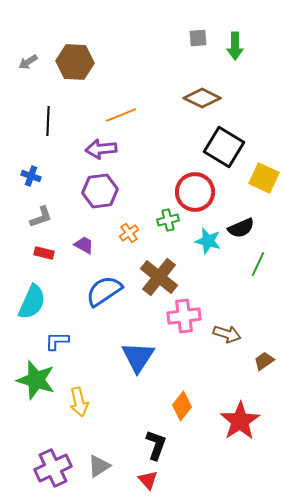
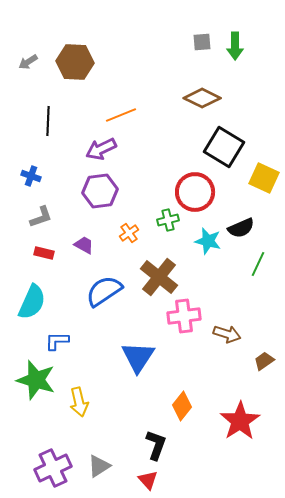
gray square: moved 4 px right, 4 px down
purple arrow: rotated 20 degrees counterclockwise
